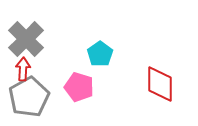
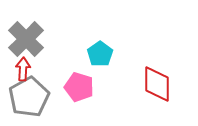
red diamond: moved 3 px left
